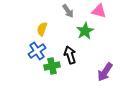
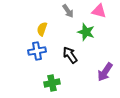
green star: moved 1 px right, 1 px down; rotated 24 degrees counterclockwise
blue cross: rotated 24 degrees clockwise
black arrow: rotated 18 degrees counterclockwise
green cross: moved 17 px down
